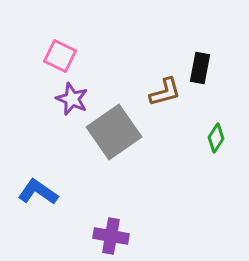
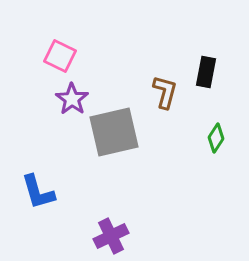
black rectangle: moved 6 px right, 4 px down
brown L-shape: rotated 60 degrees counterclockwise
purple star: rotated 12 degrees clockwise
gray square: rotated 22 degrees clockwise
blue L-shape: rotated 141 degrees counterclockwise
purple cross: rotated 36 degrees counterclockwise
